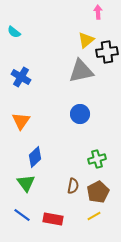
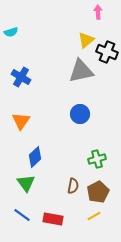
cyan semicircle: moved 3 px left; rotated 56 degrees counterclockwise
black cross: rotated 30 degrees clockwise
